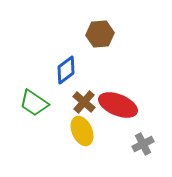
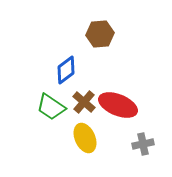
green trapezoid: moved 17 px right, 4 px down
yellow ellipse: moved 3 px right, 7 px down
gray cross: rotated 15 degrees clockwise
